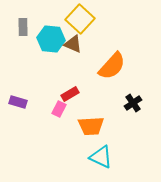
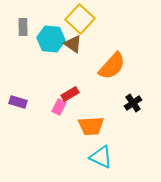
brown triangle: rotated 12 degrees clockwise
pink rectangle: moved 2 px up
